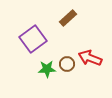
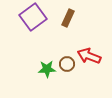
brown rectangle: rotated 24 degrees counterclockwise
purple square: moved 22 px up
red arrow: moved 1 px left, 2 px up
